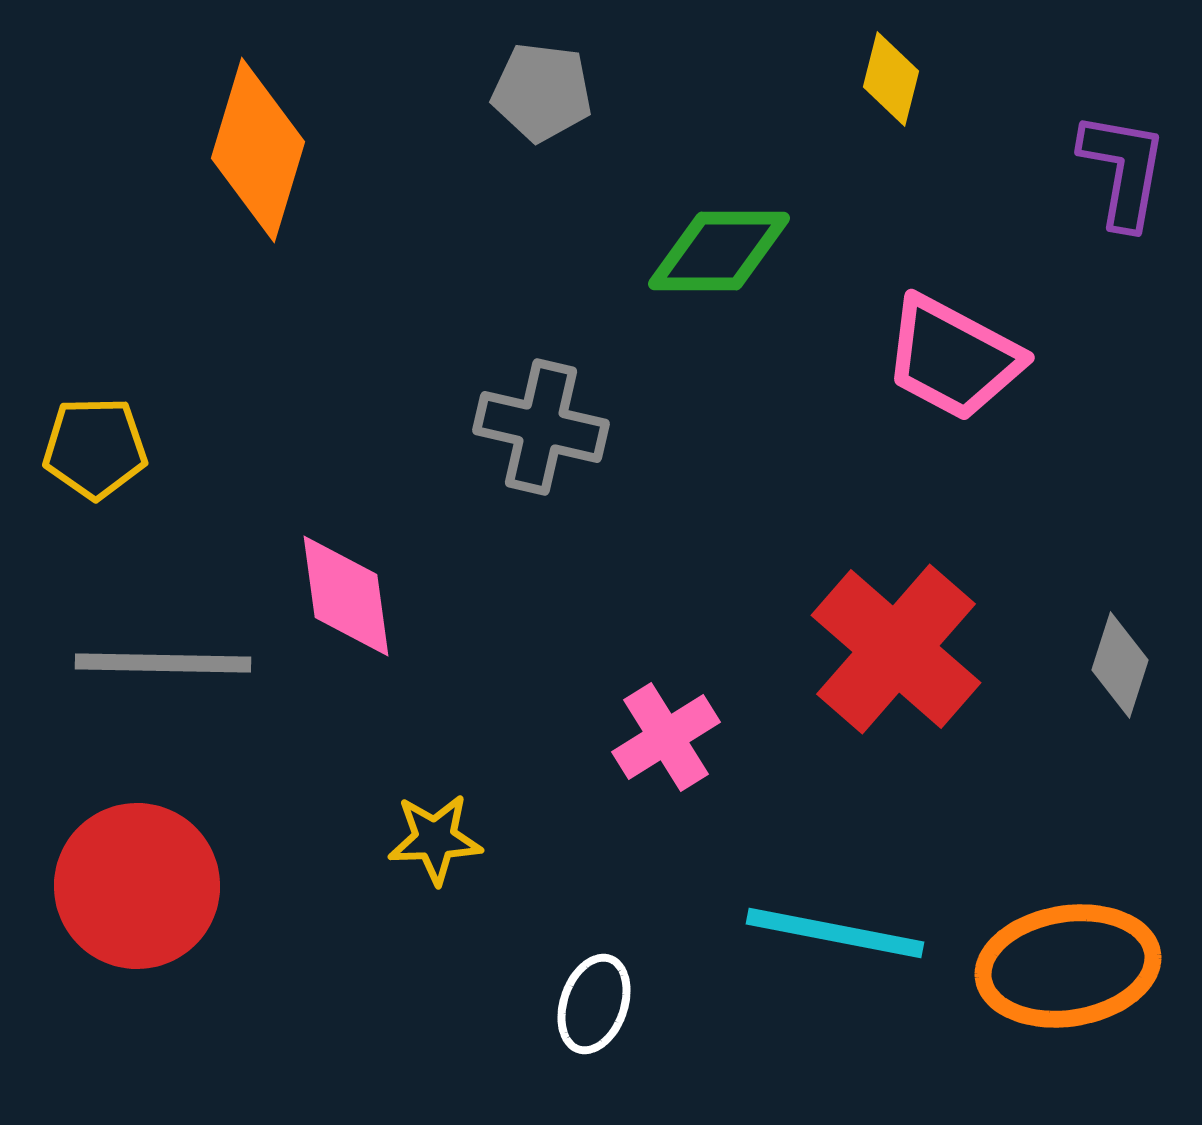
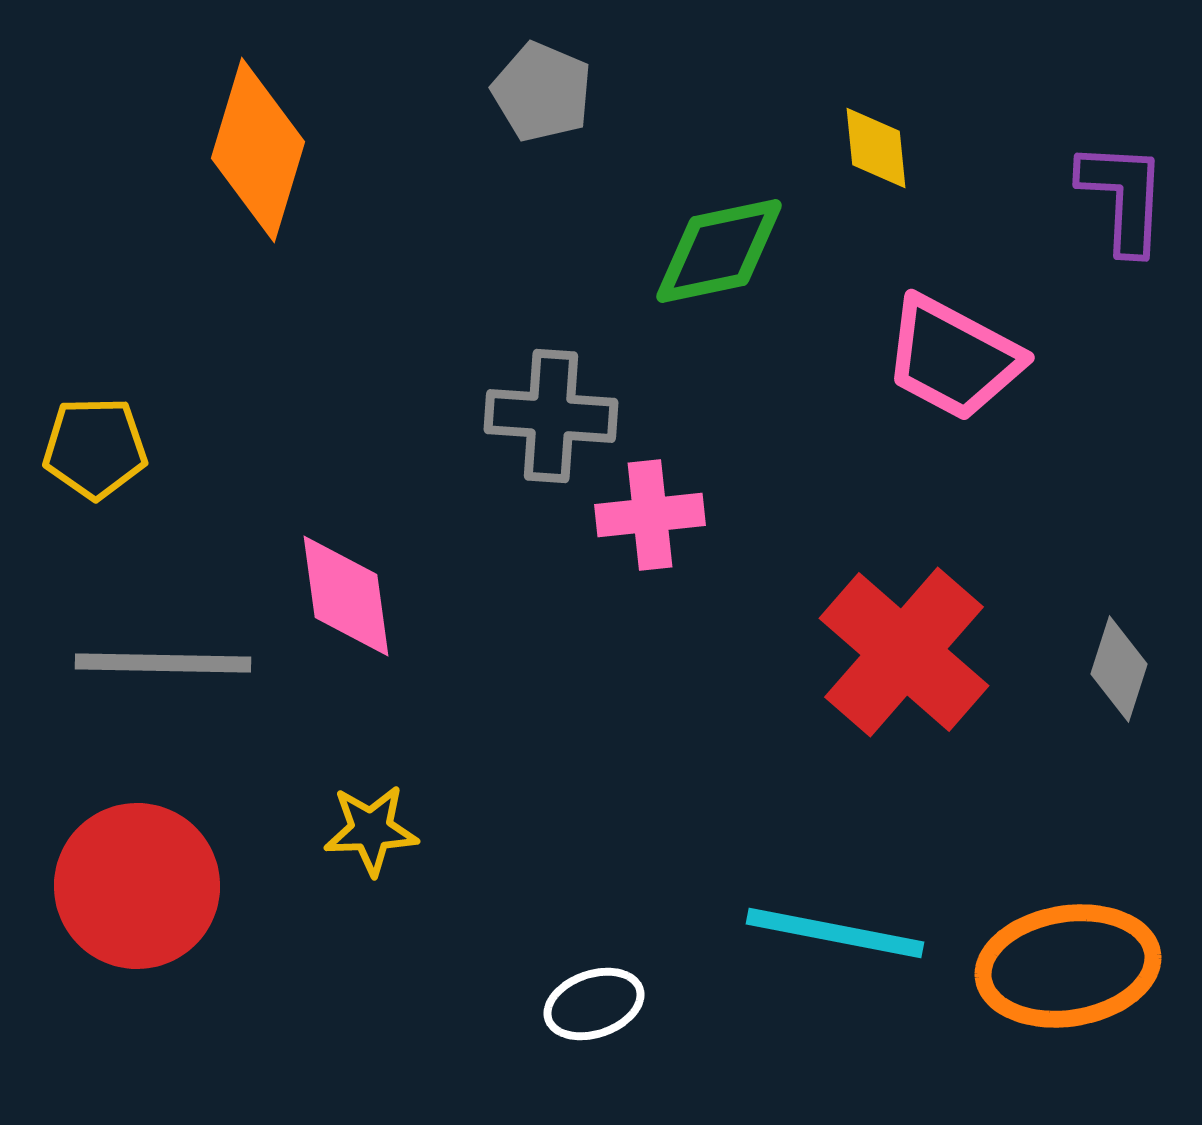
yellow diamond: moved 15 px left, 69 px down; rotated 20 degrees counterclockwise
gray pentagon: rotated 16 degrees clockwise
purple L-shape: moved 27 px down; rotated 7 degrees counterclockwise
green diamond: rotated 12 degrees counterclockwise
gray cross: moved 10 px right, 11 px up; rotated 9 degrees counterclockwise
red cross: moved 8 px right, 3 px down
gray diamond: moved 1 px left, 4 px down
pink cross: moved 16 px left, 222 px up; rotated 26 degrees clockwise
yellow star: moved 64 px left, 9 px up
white ellipse: rotated 52 degrees clockwise
